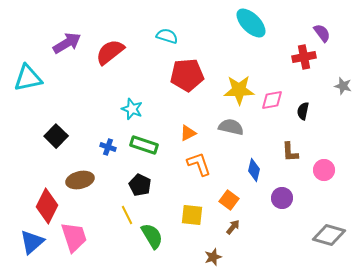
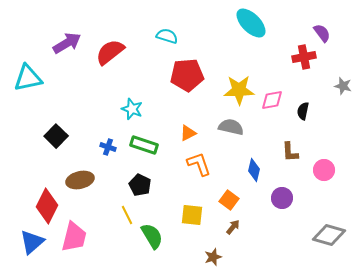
pink trapezoid: rotated 32 degrees clockwise
